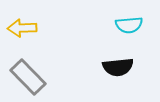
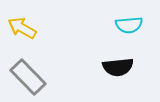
yellow arrow: rotated 32 degrees clockwise
